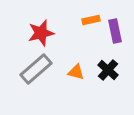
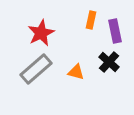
orange rectangle: rotated 66 degrees counterclockwise
red star: rotated 12 degrees counterclockwise
black cross: moved 1 px right, 8 px up
